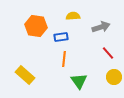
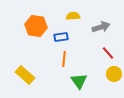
yellow circle: moved 3 px up
